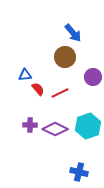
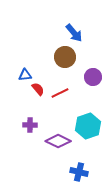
blue arrow: moved 1 px right
purple diamond: moved 3 px right, 12 px down
